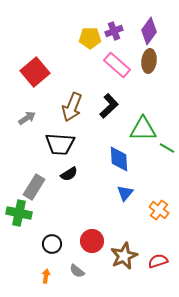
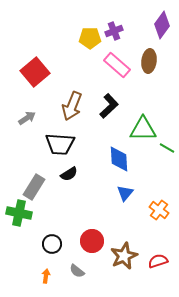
purple diamond: moved 13 px right, 6 px up
brown arrow: moved 1 px up
